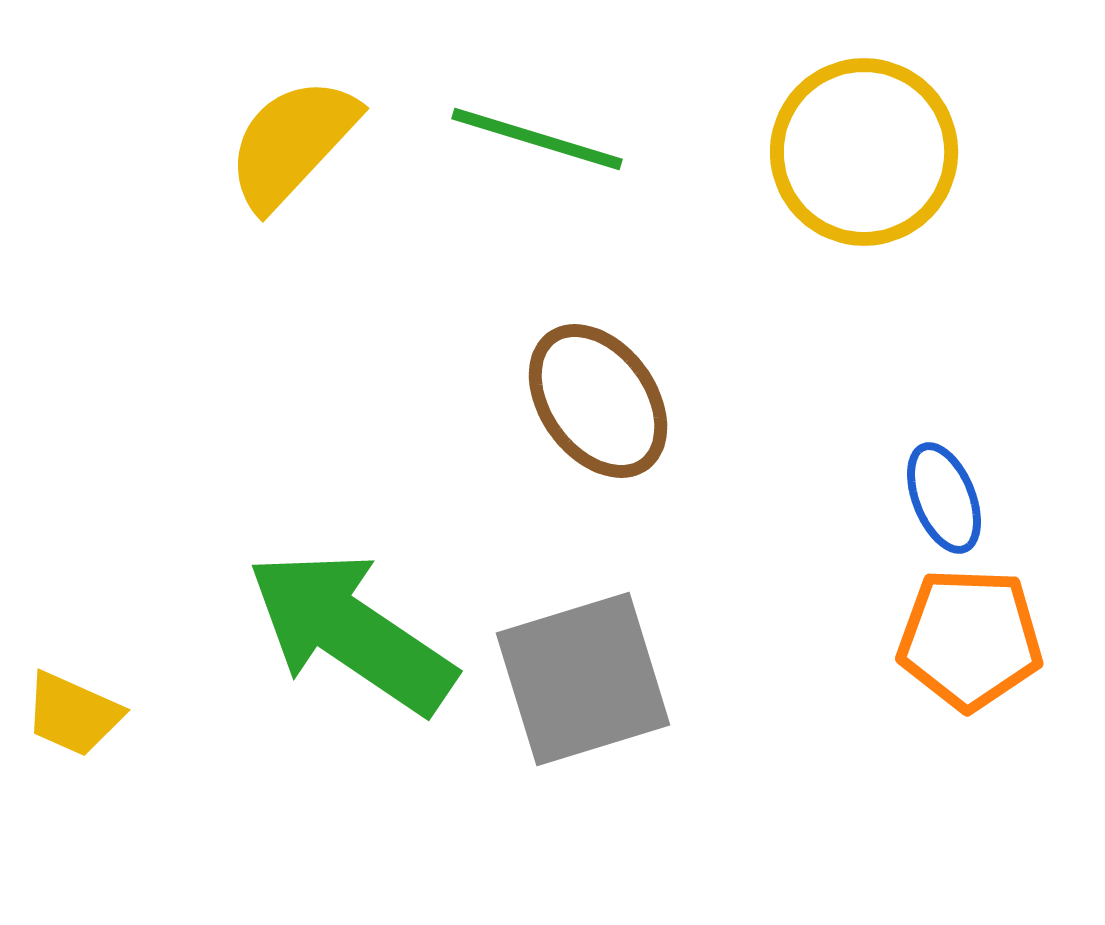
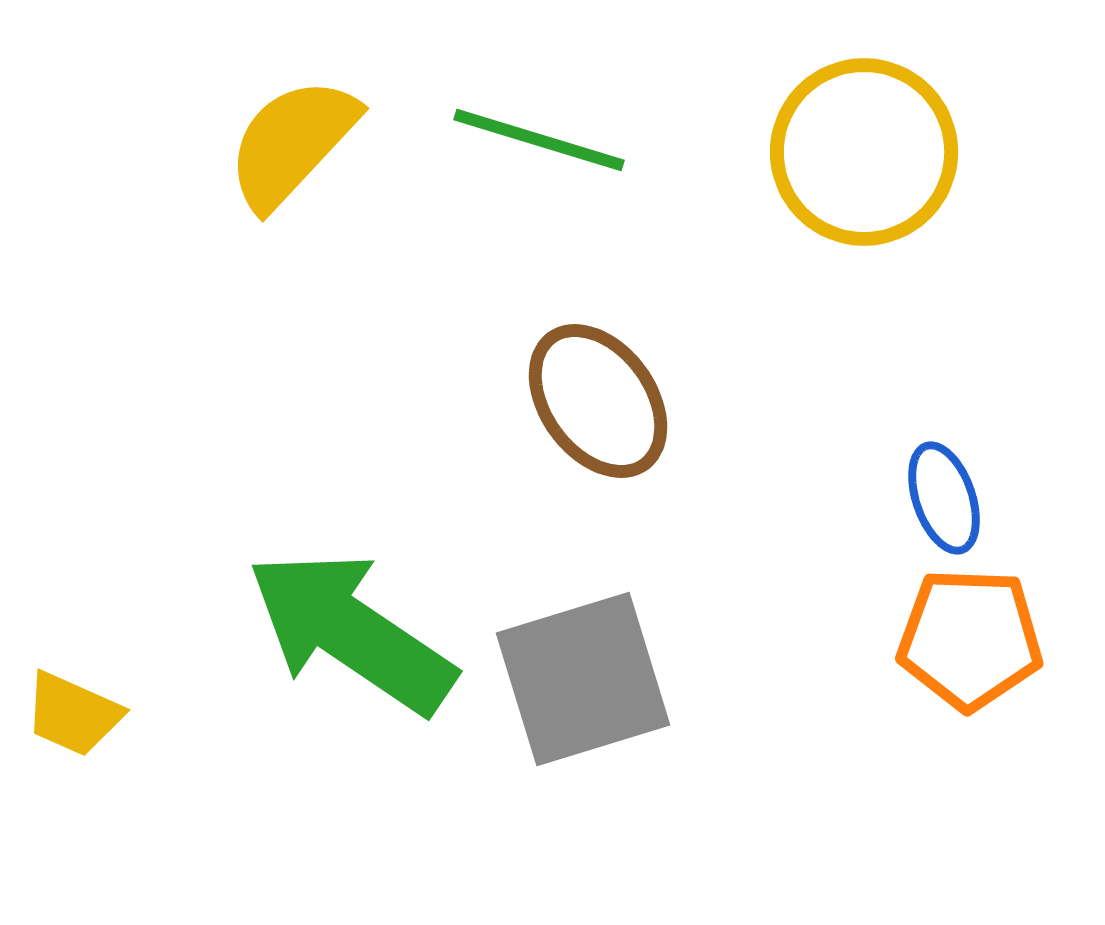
green line: moved 2 px right, 1 px down
blue ellipse: rotated 3 degrees clockwise
